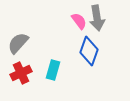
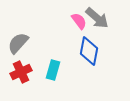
gray arrow: rotated 40 degrees counterclockwise
blue diamond: rotated 8 degrees counterclockwise
red cross: moved 1 px up
